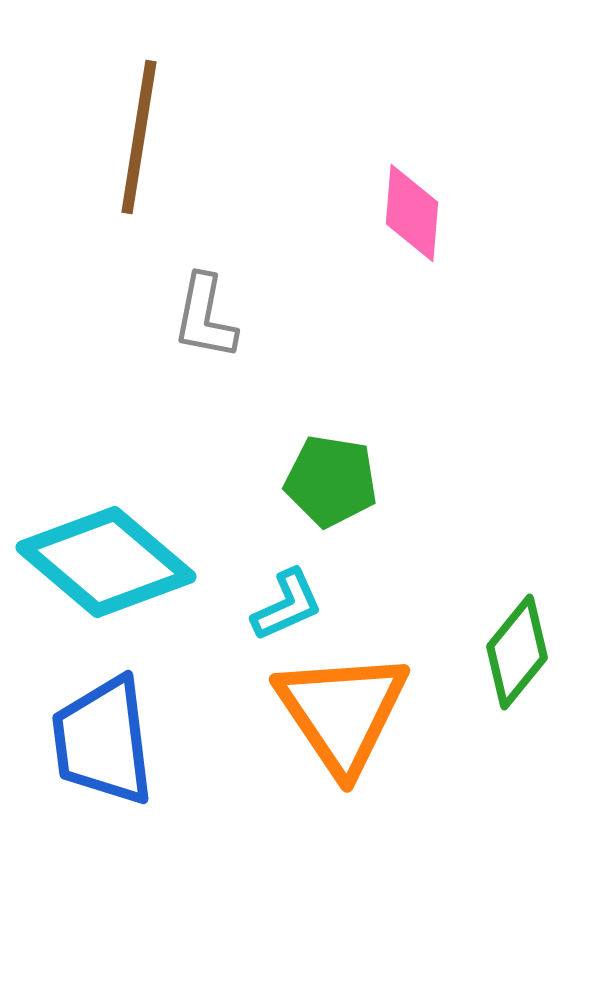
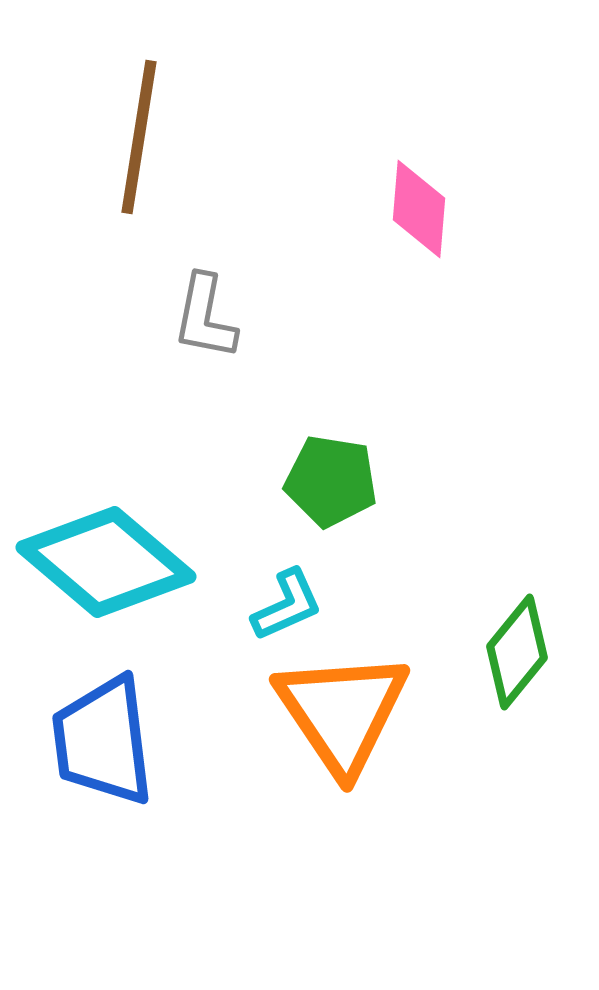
pink diamond: moved 7 px right, 4 px up
